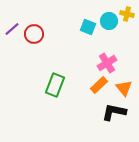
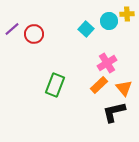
yellow cross: rotated 16 degrees counterclockwise
cyan square: moved 2 px left, 2 px down; rotated 21 degrees clockwise
black L-shape: rotated 25 degrees counterclockwise
